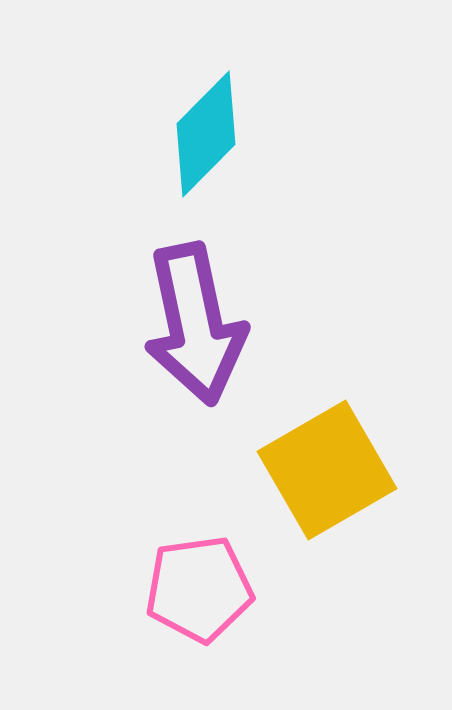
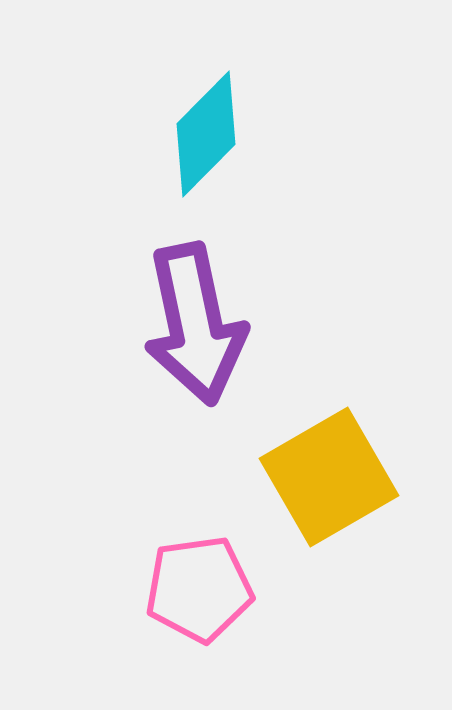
yellow square: moved 2 px right, 7 px down
